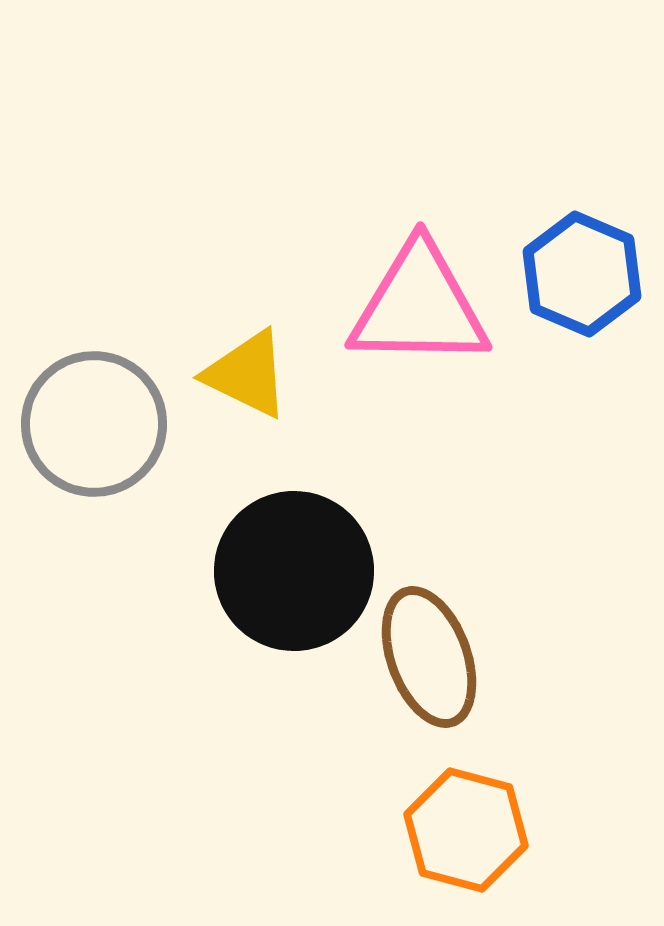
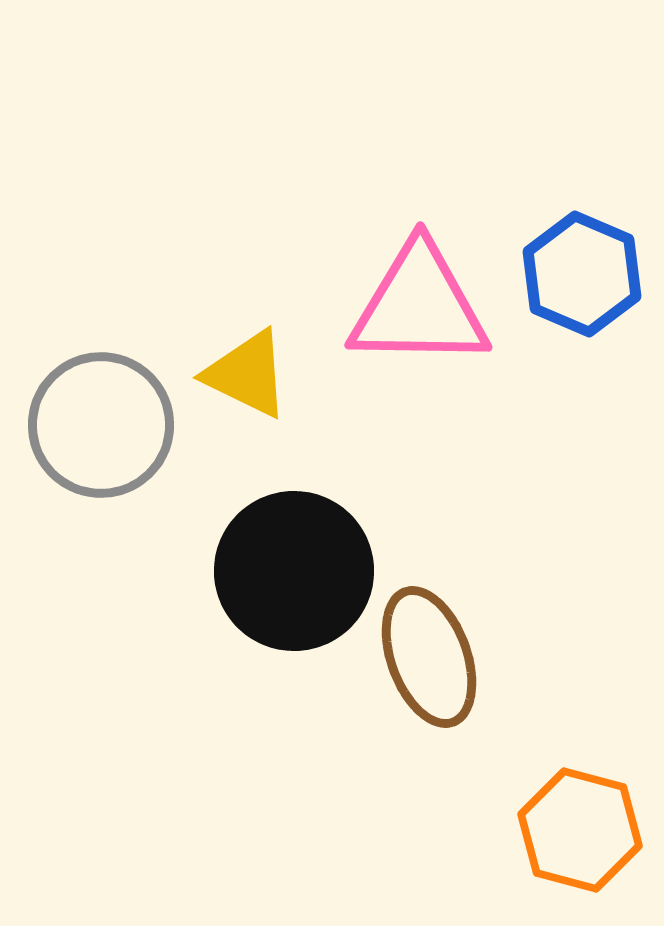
gray circle: moved 7 px right, 1 px down
orange hexagon: moved 114 px right
